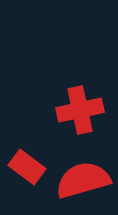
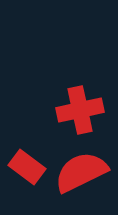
red semicircle: moved 2 px left, 8 px up; rotated 10 degrees counterclockwise
